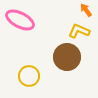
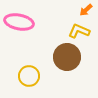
orange arrow: rotated 96 degrees counterclockwise
pink ellipse: moved 1 px left, 2 px down; rotated 16 degrees counterclockwise
